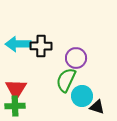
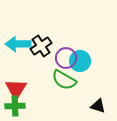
black cross: rotated 35 degrees counterclockwise
purple circle: moved 10 px left
green semicircle: moved 2 px left; rotated 85 degrees counterclockwise
cyan circle: moved 2 px left, 35 px up
black triangle: moved 1 px right, 1 px up
